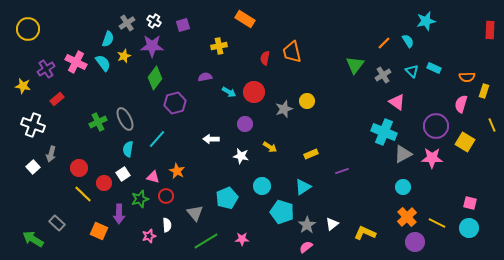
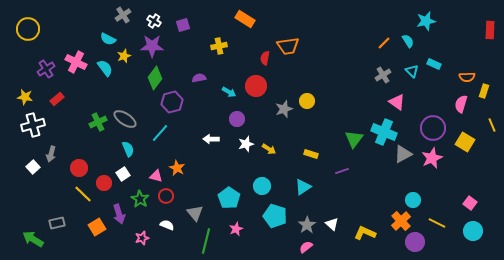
gray cross at (127, 23): moved 4 px left, 8 px up
cyan semicircle at (108, 39): rotated 98 degrees clockwise
orange trapezoid at (292, 52): moved 4 px left, 6 px up; rotated 85 degrees counterclockwise
cyan semicircle at (103, 63): moved 2 px right, 5 px down
green triangle at (355, 65): moved 1 px left, 74 px down
cyan rectangle at (434, 68): moved 4 px up
purple semicircle at (205, 77): moved 6 px left, 1 px down
yellow star at (23, 86): moved 2 px right, 11 px down
red circle at (254, 92): moved 2 px right, 6 px up
purple hexagon at (175, 103): moved 3 px left, 1 px up
gray ellipse at (125, 119): rotated 30 degrees counterclockwise
purple circle at (245, 124): moved 8 px left, 5 px up
white cross at (33, 125): rotated 35 degrees counterclockwise
purple circle at (436, 126): moved 3 px left, 2 px down
cyan line at (157, 139): moved 3 px right, 6 px up
yellow arrow at (270, 147): moved 1 px left, 2 px down
cyan semicircle at (128, 149): rotated 147 degrees clockwise
yellow rectangle at (311, 154): rotated 40 degrees clockwise
white star at (241, 156): moved 5 px right, 12 px up; rotated 28 degrees counterclockwise
pink star at (432, 158): rotated 25 degrees counterclockwise
orange star at (177, 171): moved 3 px up
pink triangle at (153, 177): moved 3 px right, 1 px up
cyan circle at (403, 187): moved 10 px right, 13 px down
cyan pentagon at (227, 198): moved 2 px right; rotated 15 degrees counterclockwise
green star at (140, 199): rotated 24 degrees counterclockwise
pink square at (470, 203): rotated 24 degrees clockwise
cyan pentagon at (282, 212): moved 7 px left, 4 px down
purple arrow at (119, 214): rotated 18 degrees counterclockwise
orange cross at (407, 217): moved 6 px left, 4 px down
gray rectangle at (57, 223): rotated 56 degrees counterclockwise
white triangle at (332, 224): rotated 40 degrees counterclockwise
white semicircle at (167, 225): rotated 64 degrees counterclockwise
cyan circle at (469, 228): moved 4 px right, 3 px down
orange square at (99, 231): moved 2 px left, 4 px up; rotated 36 degrees clockwise
pink star at (149, 236): moved 7 px left, 2 px down
pink star at (242, 239): moved 6 px left, 10 px up; rotated 24 degrees counterclockwise
green line at (206, 241): rotated 45 degrees counterclockwise
